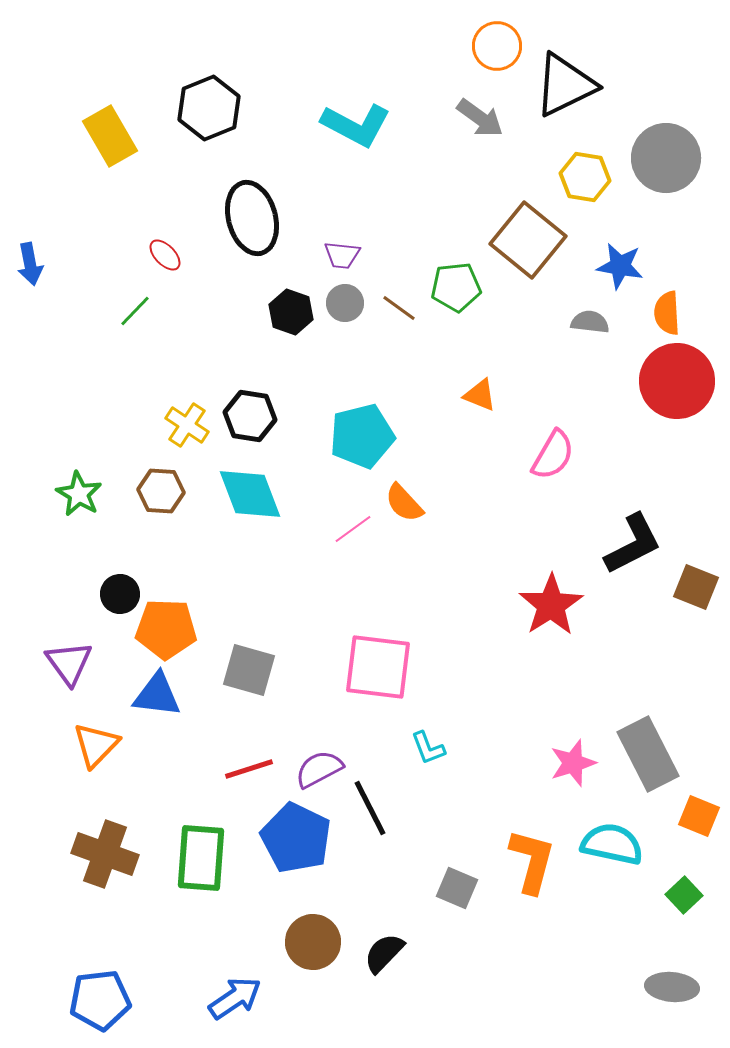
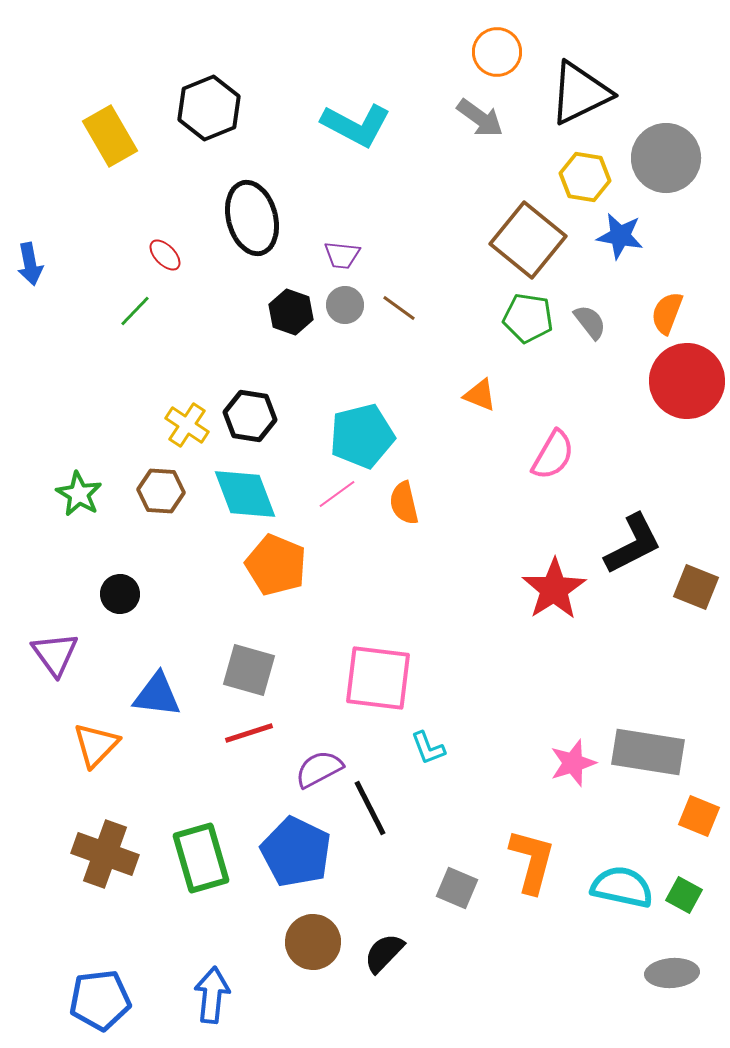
orange circle at (497, 46): moved 6 px down
black triangle at (565, 85): moved 15 px right, 8 px down
blue star at (620, 266): moved 30 px up
green pentagon at (456, 287): moved 72 px right, 31 px down; rotated 15 degrees clockwise
gray circle at (345, 303): moved 2 px down
orange semicircle at (667, 313): rotated 24 degrees clockwise
gray semicircle at (590, 322): rotated 45 degrees clockwise
red circle at (677, 381): moved 10 px right
cyan diamond at (250, 494): moved 5 px left
orange semicircle at (404, 503): rotated 30 degrees clockwise
pink line at (353, 529): moved 16 px left, 35 px up
red star at (551, 605): moved 3 px right, 16 px up
orange pentagon at (166, 629): moved 110 px right, 64 px up; rotated 20 degrees clockwise
purple triangle at (69, 663): moved 14 px left, 9 px up
pink square at (378, 667): moved 11 px down
gray rectangle at (648, 754): moved 2 px up; rotated 54 degrees counterclockwise
red line at (249, 769): moved 36 px up
blue pentagon at (296, 838): moved 14 px down
cyan semicircle at (612, 844): moved 10 px right, 43 px down
green rectangle at (201, 858): rotated 20 degrees counterclockwise
green square at (684, 895): rotated 18 degrees counterclockwise
gray ellipse at (672, 987): moved 14 px up; rotated 9 degrees counterclockwise
blue arrow at (235, 998): moved 23 px left, 3 px up; rotated 50 degrees counterclockwise
